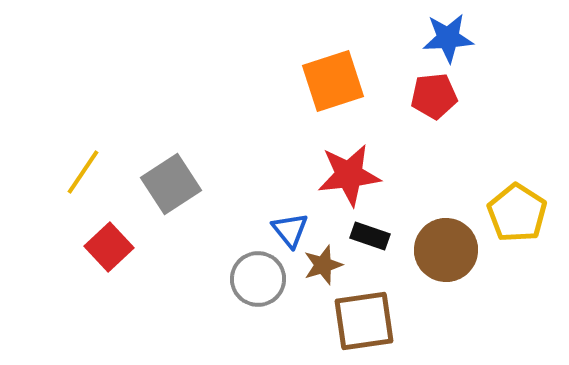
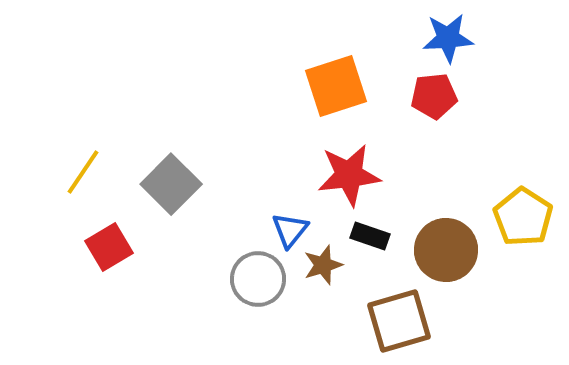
orange square: moved 3 px right, 5 px down
gray square: rotated 12 degrees counterclockwise
yellow pentagon: moved 6 px right, 4 px down
blue triangle: rotated 18 degrees clockwise
red square: rotated 12 degrees clockwise
brown square: moved 35 px right; rotated 8 degrees counterclockwise
